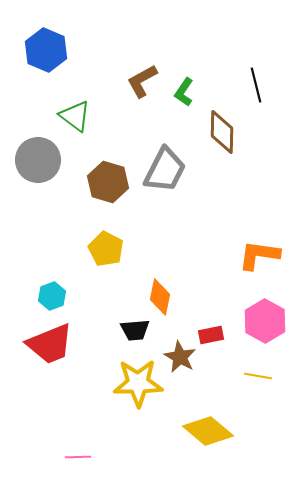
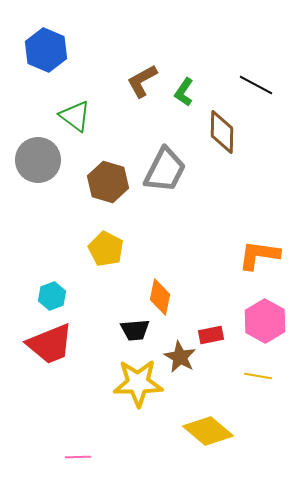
black line: rotated 48 degrees counterclockwise
